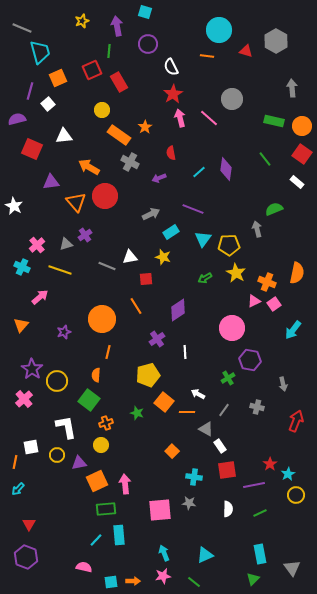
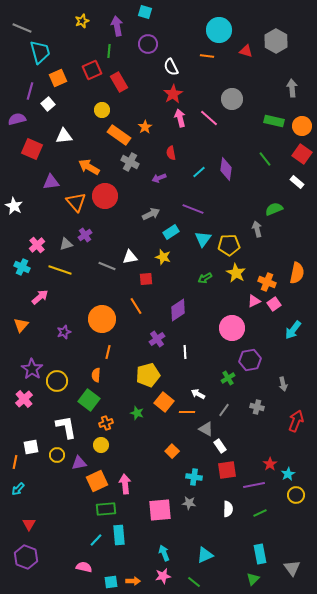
purple hexagon at (250, 360): rotated 20 degrees counterclockwise
